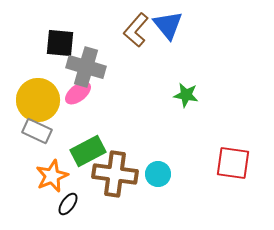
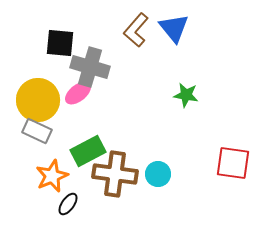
blue triangle: moved 6 px right, 3 px down
gray cross: moved 4 px right
